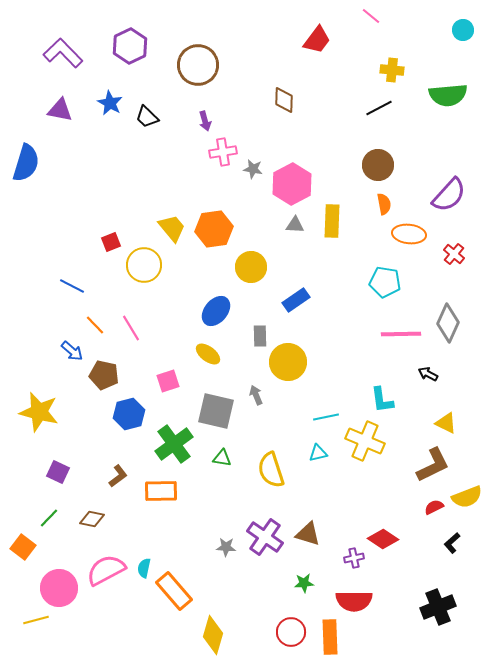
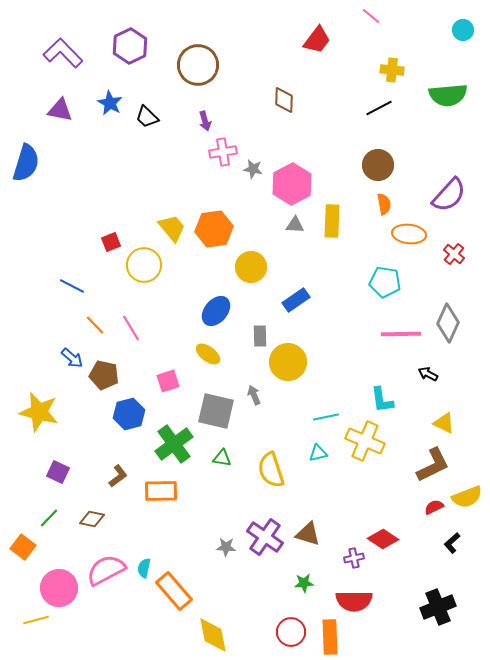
blue arrow at (72, 351): moved 7 px down
gray arrow at (256, 395): moved 2 px left
yellow triangle at (446, 423): moved 2 px left
yellow diamond at (213, 635): rotated 27 degrees counterclockwise
